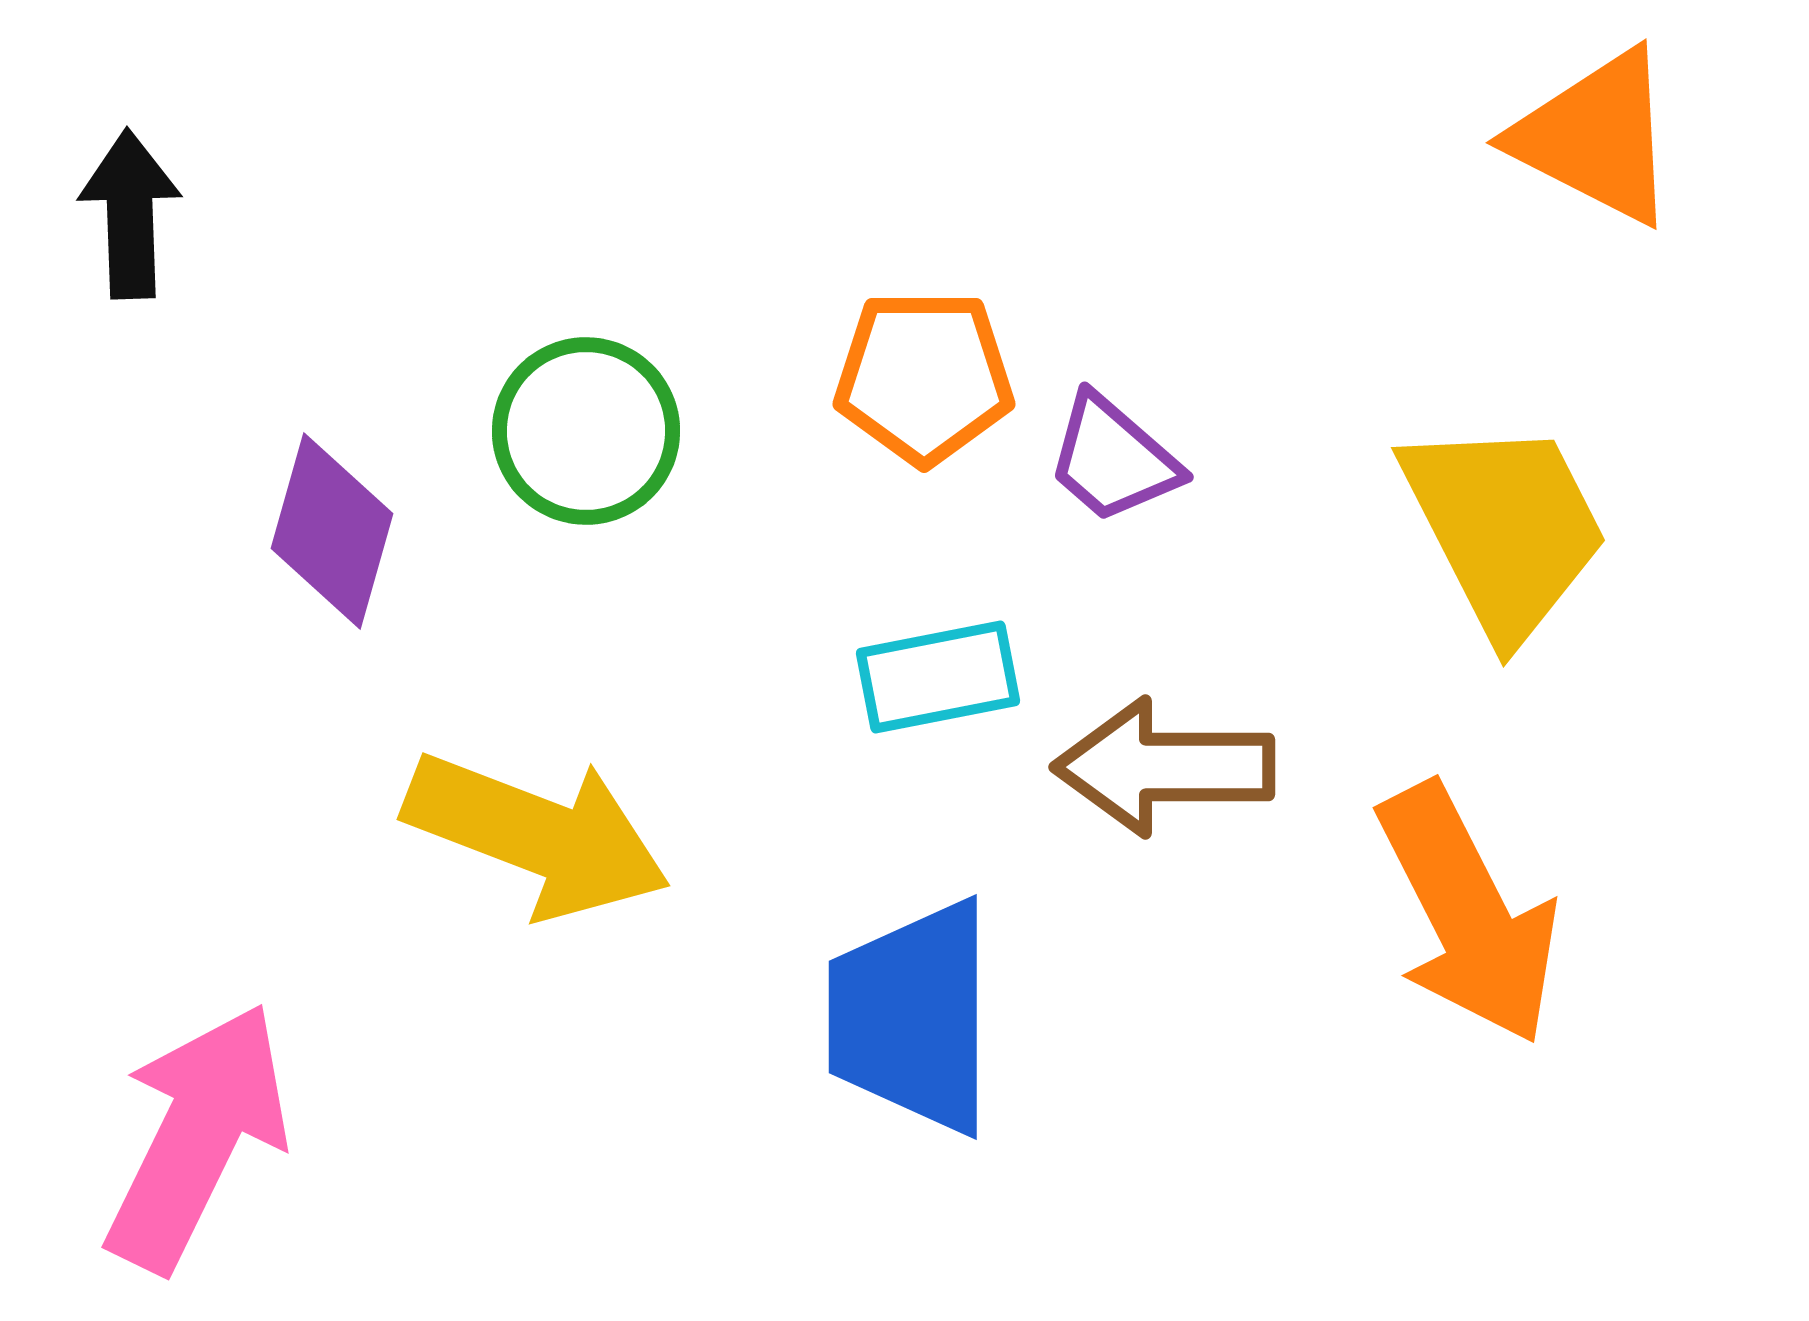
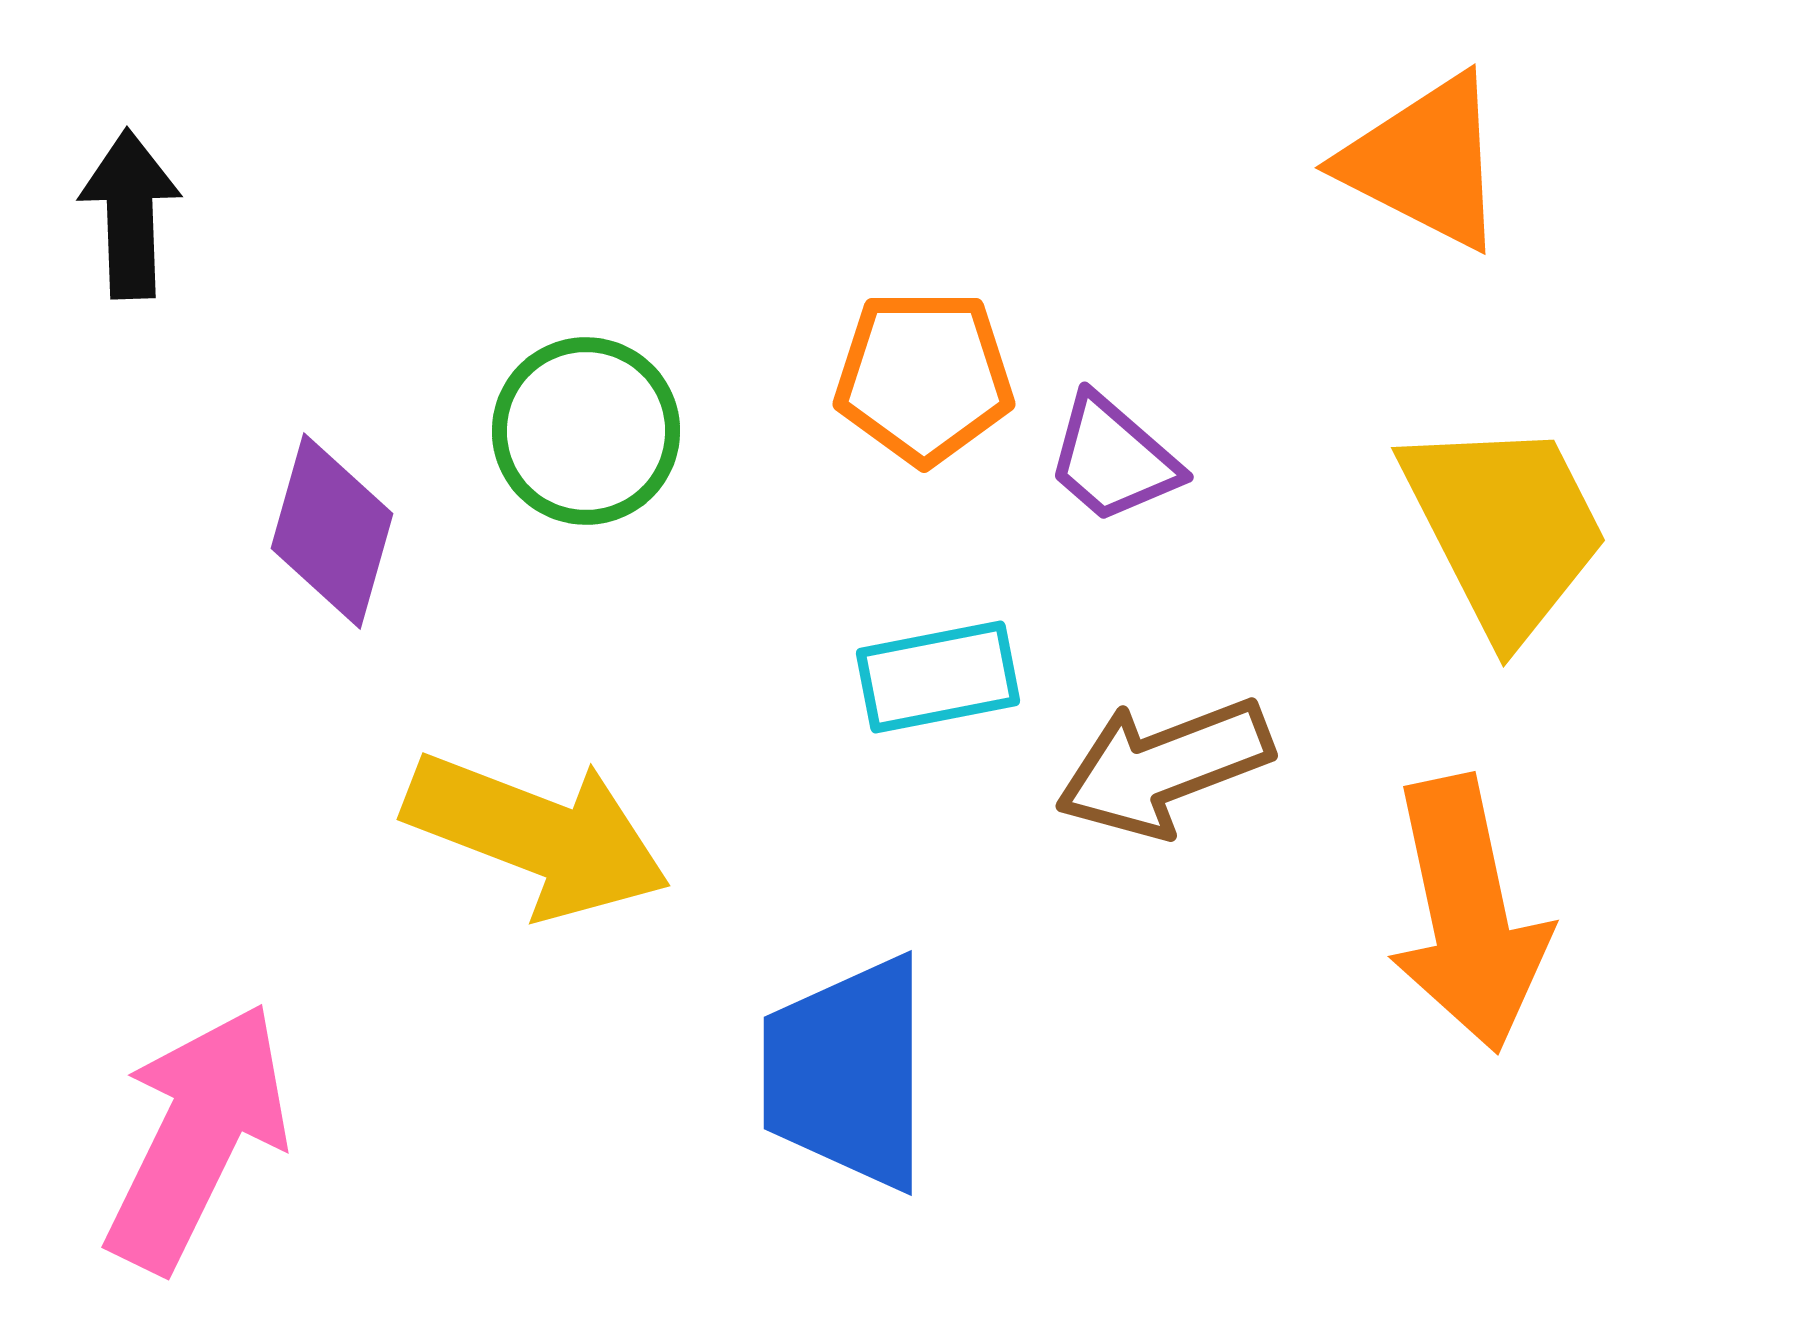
orange triangle: moved 171 px left, 25 px down
brown arrow: rotated 21 degrees counterclockwise
orange arrow: rotated 15 degrees clockwise
blue trapezoid: moved 65 px left, 56 px down
